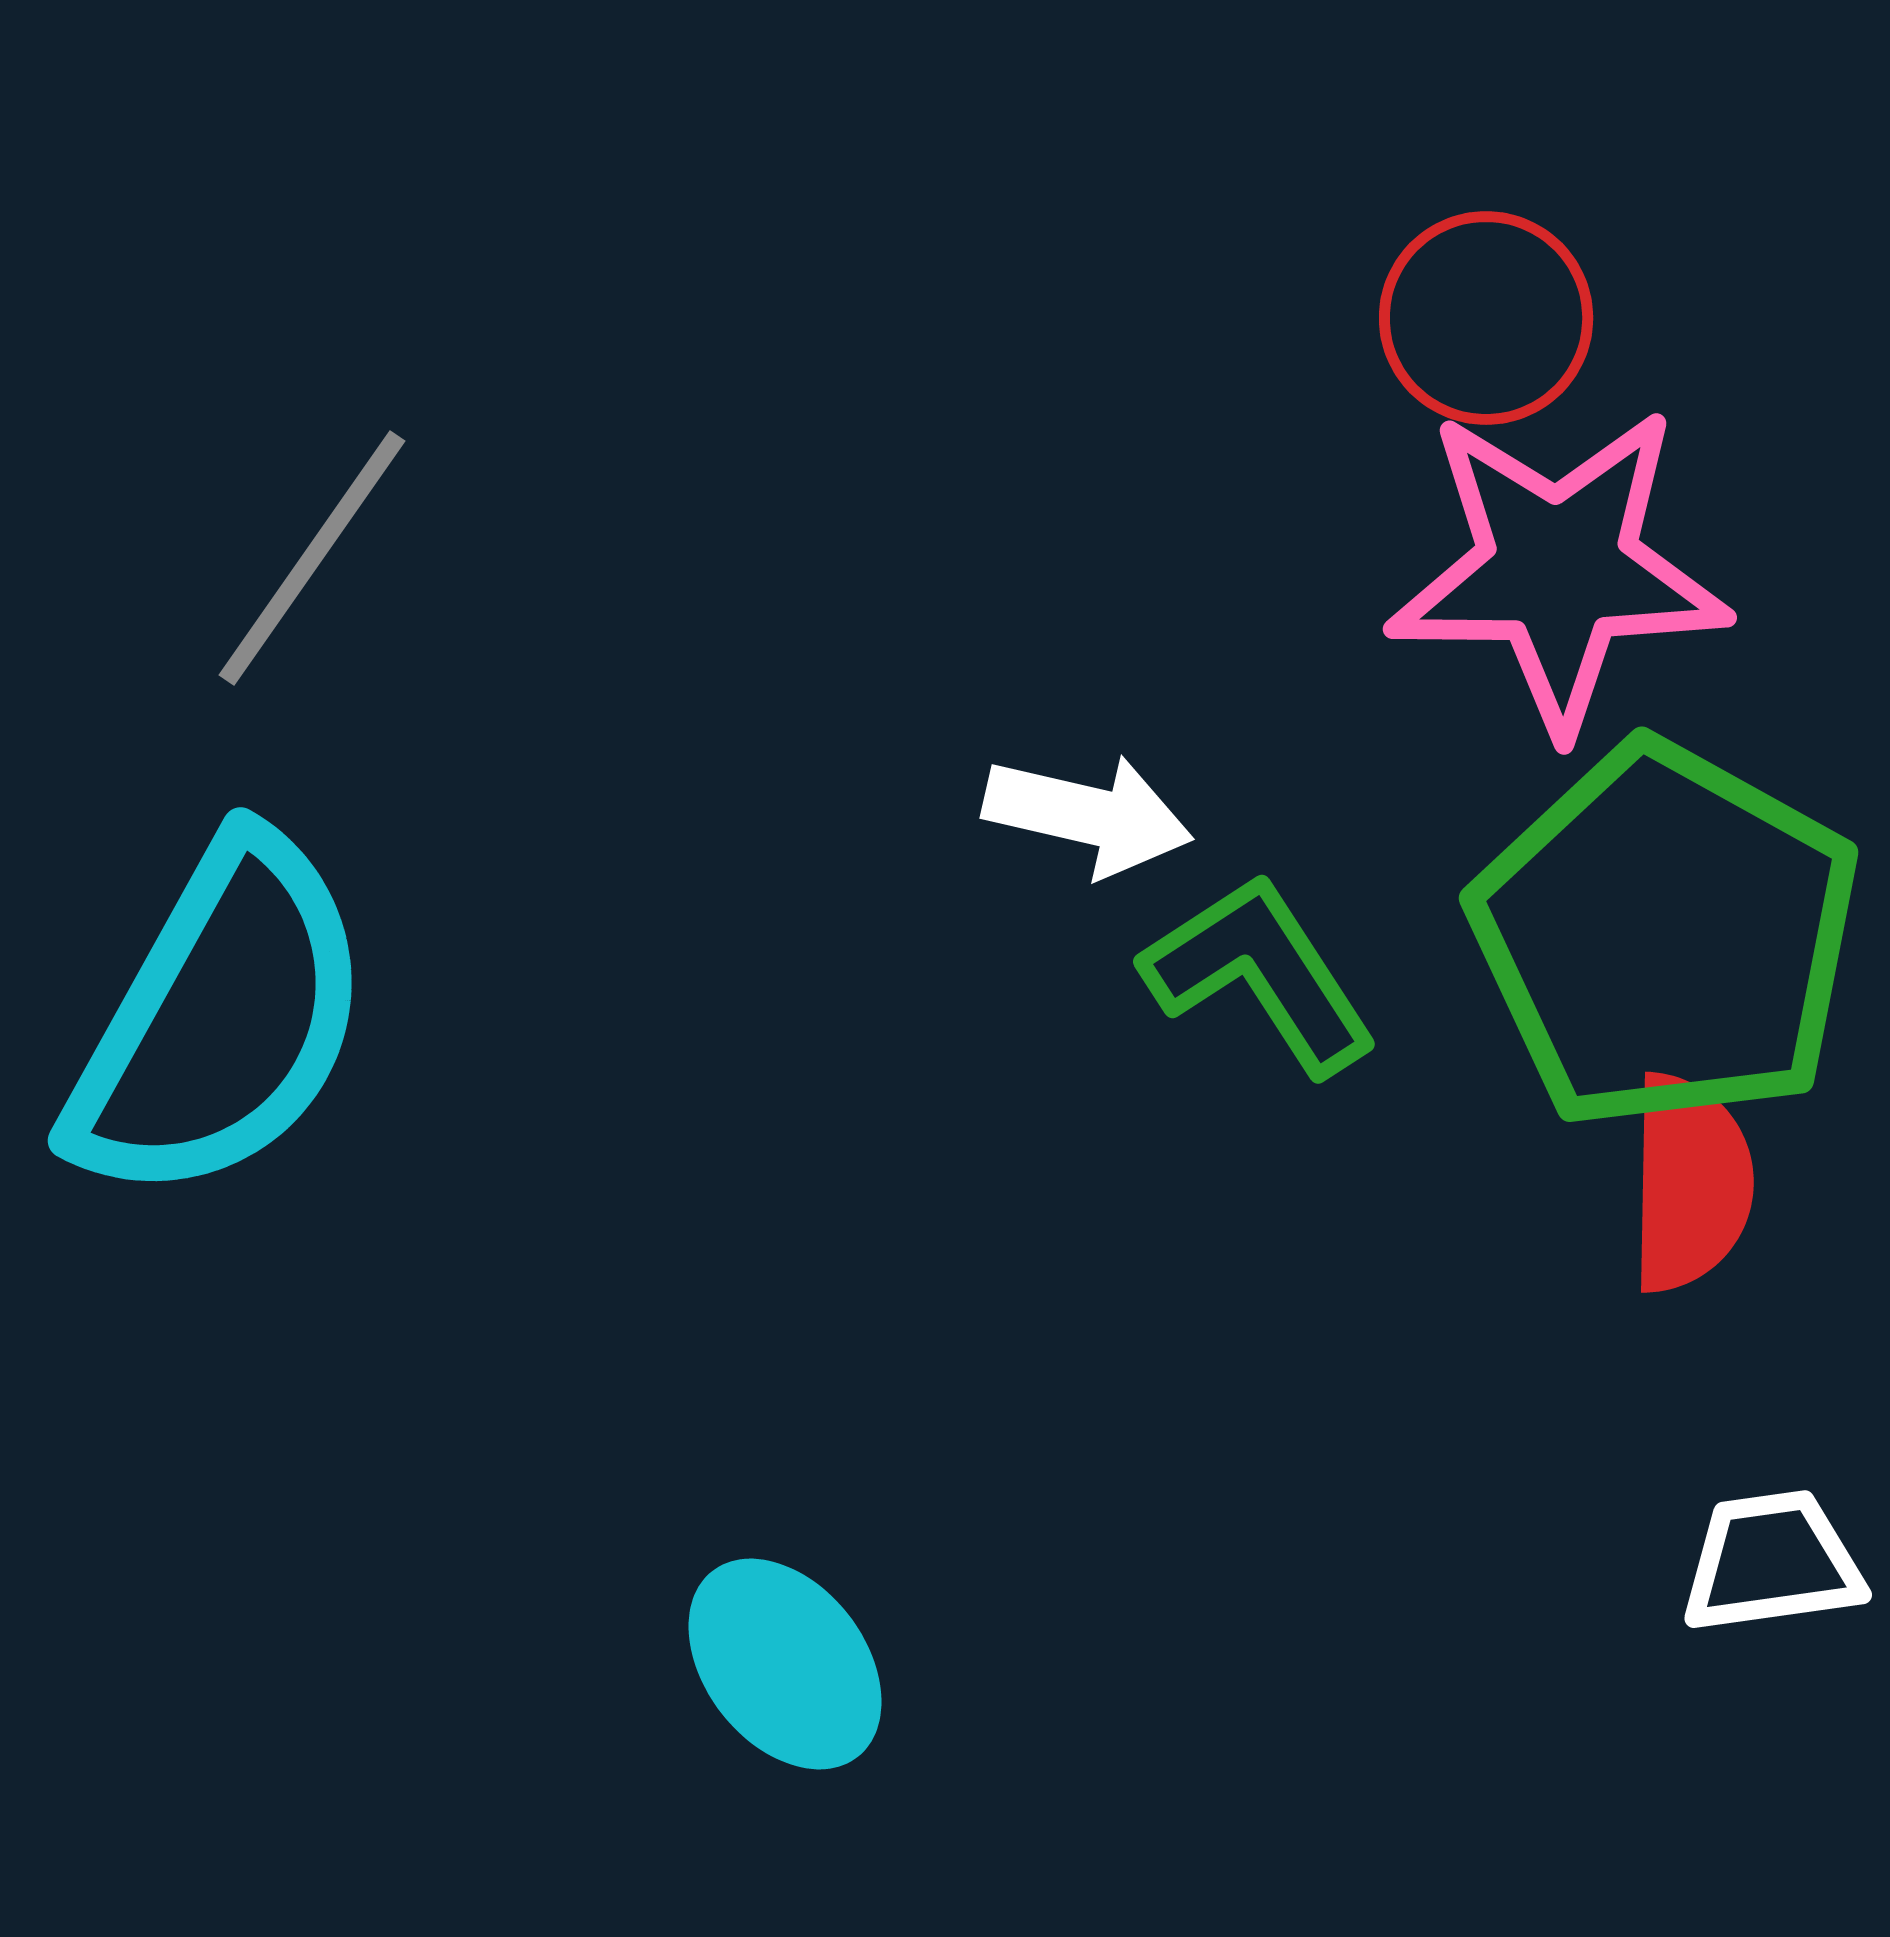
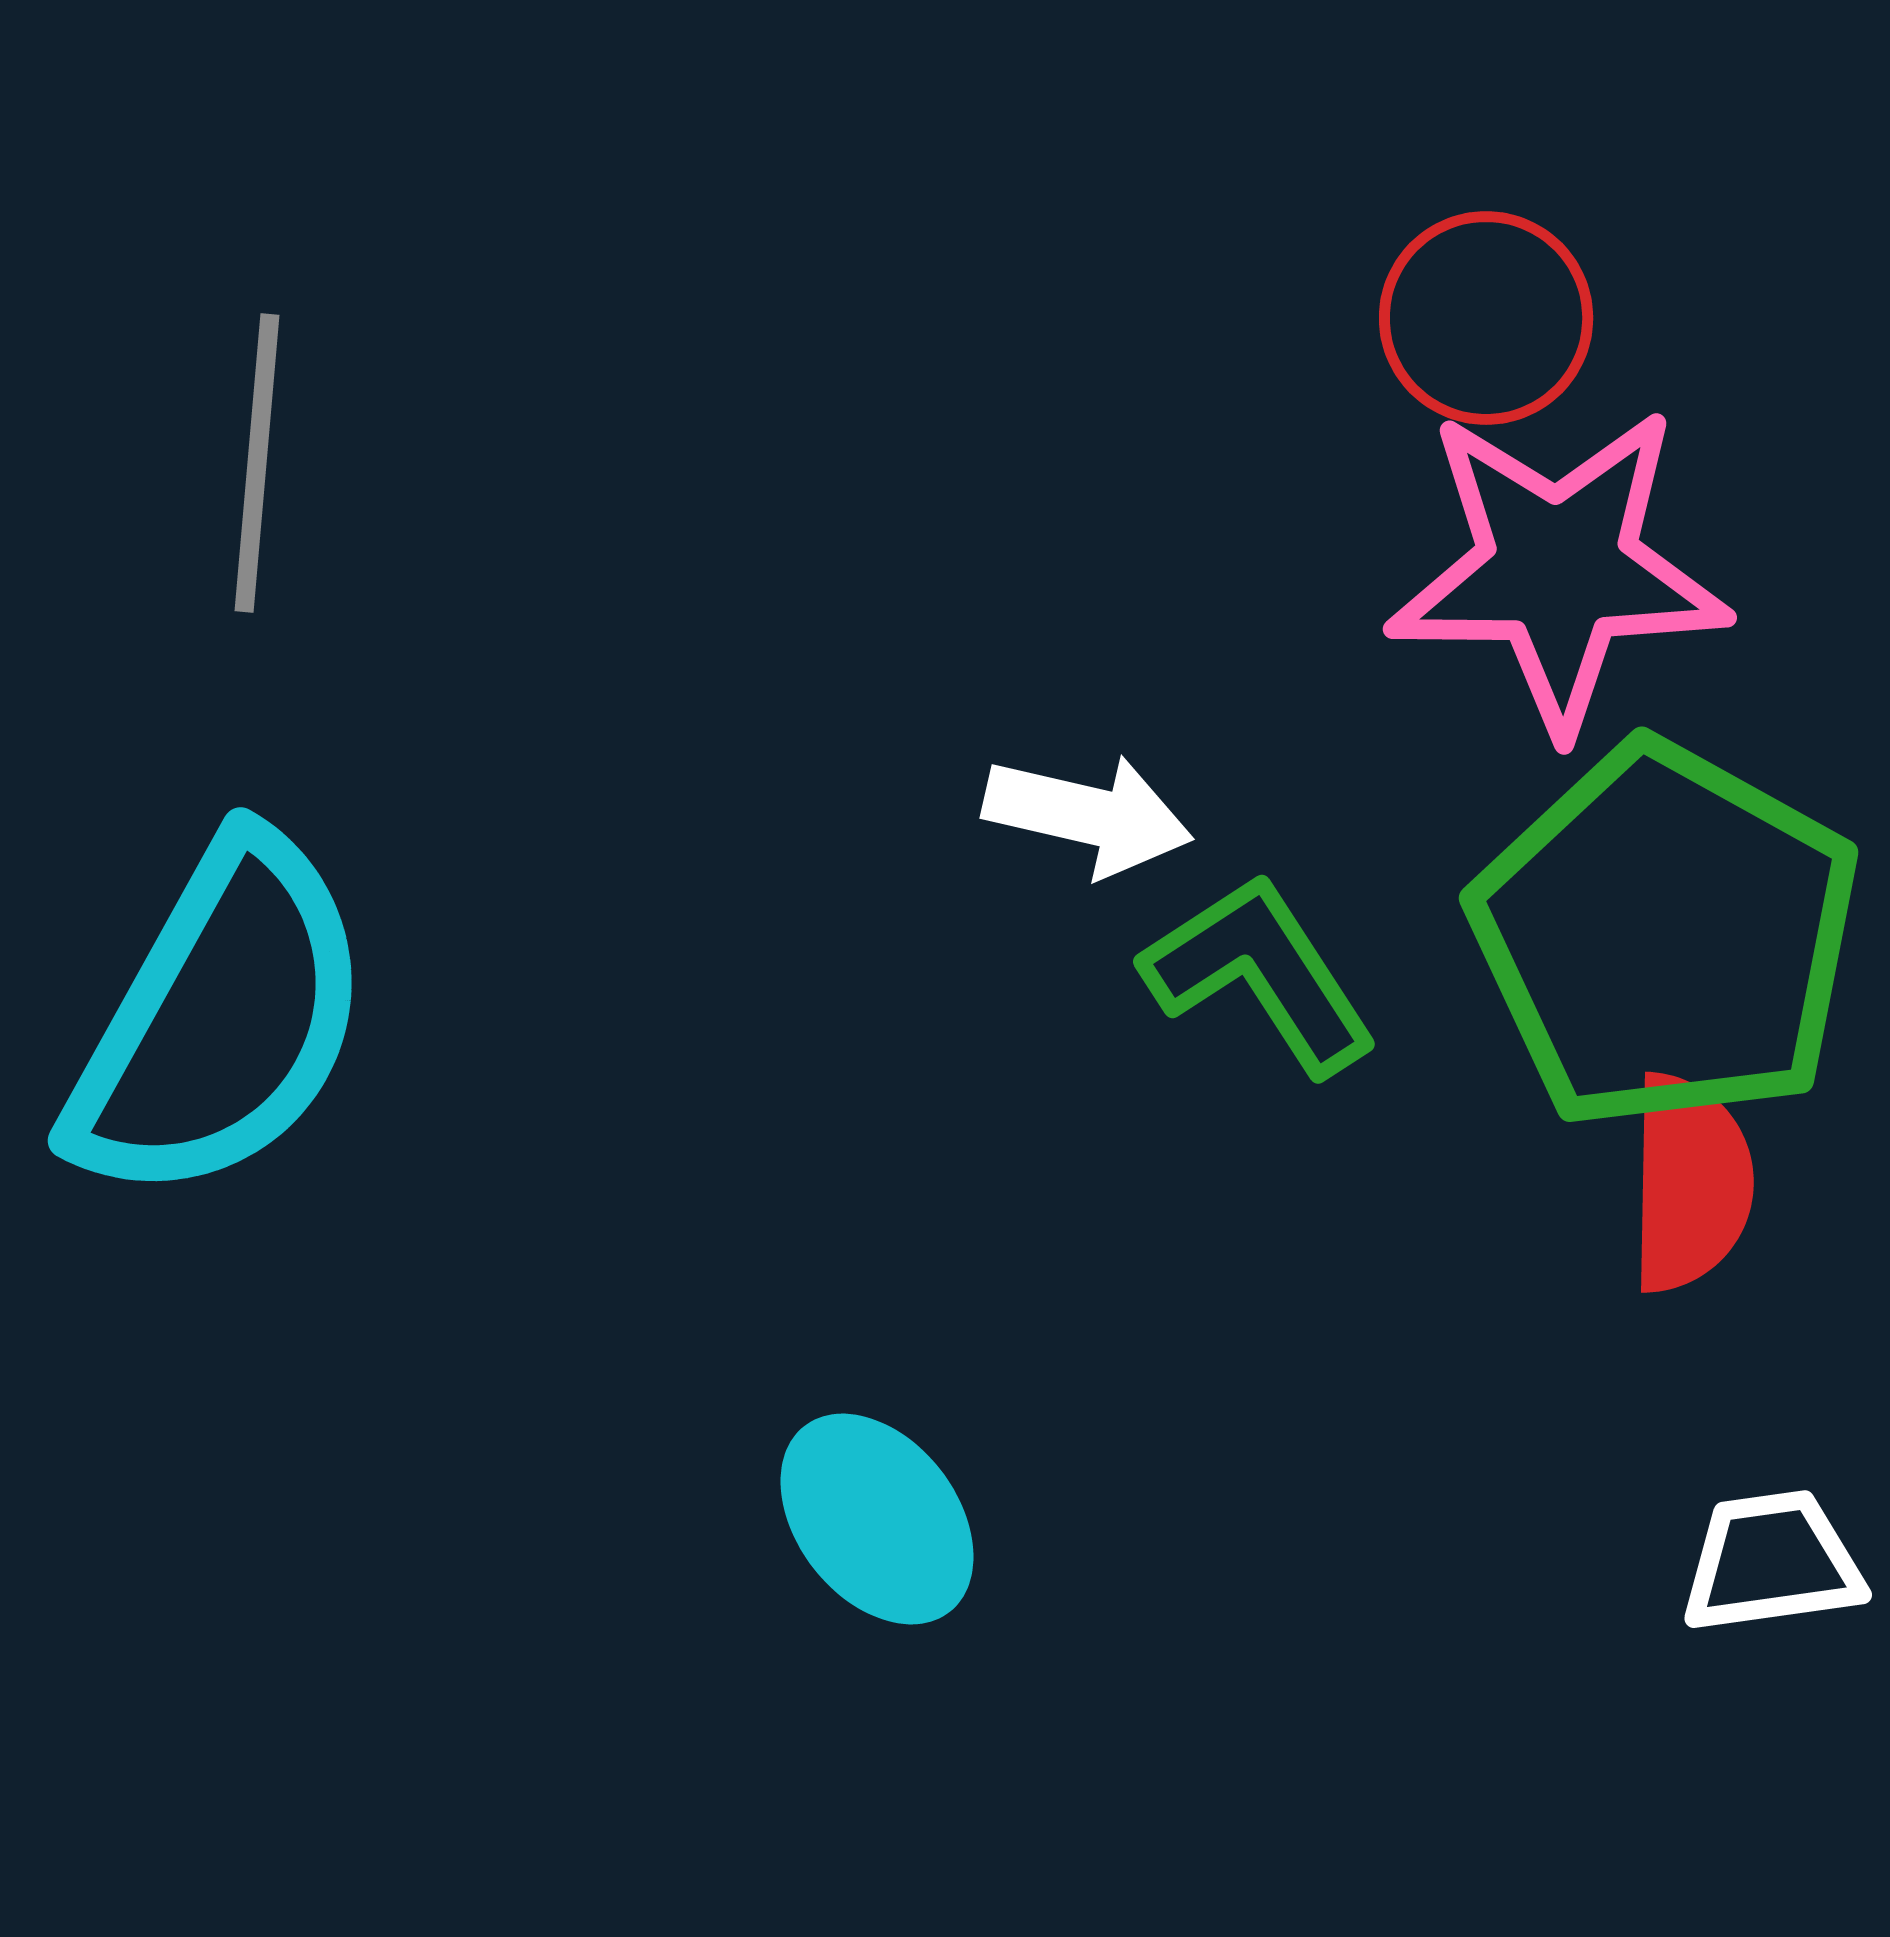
gray line: moved 55 px left, 95 px up; rotated 30 degrees counterclockwise
cyan ellipse: moved 92 px right, 145 px up
